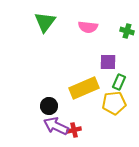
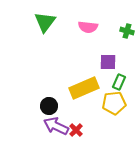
red cross: moved 2 px right; rotated 32 degrees counterclockwise
